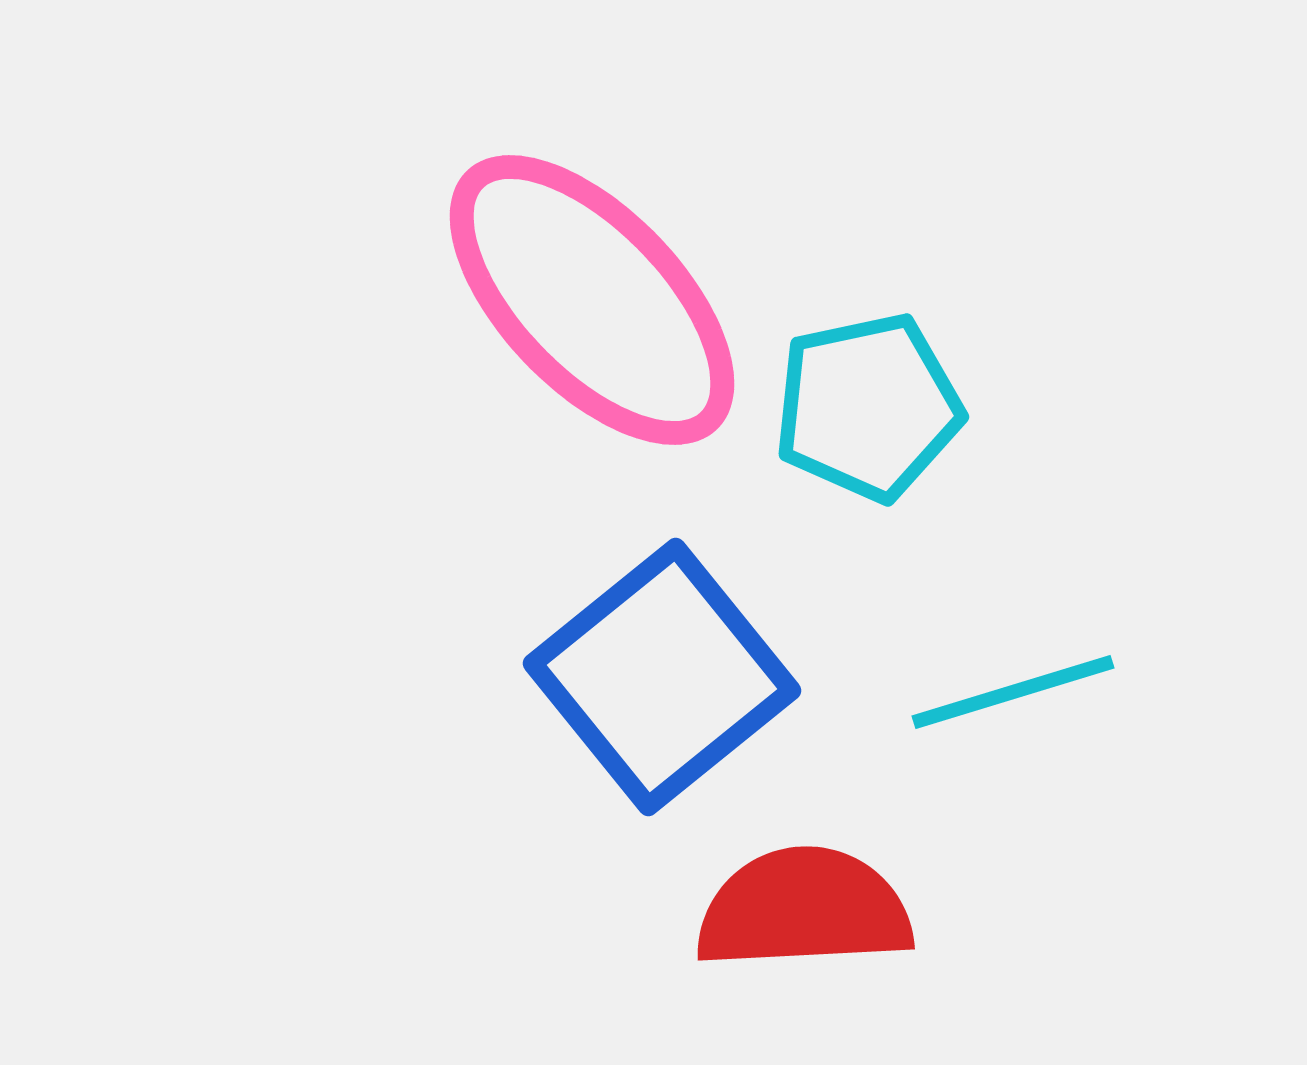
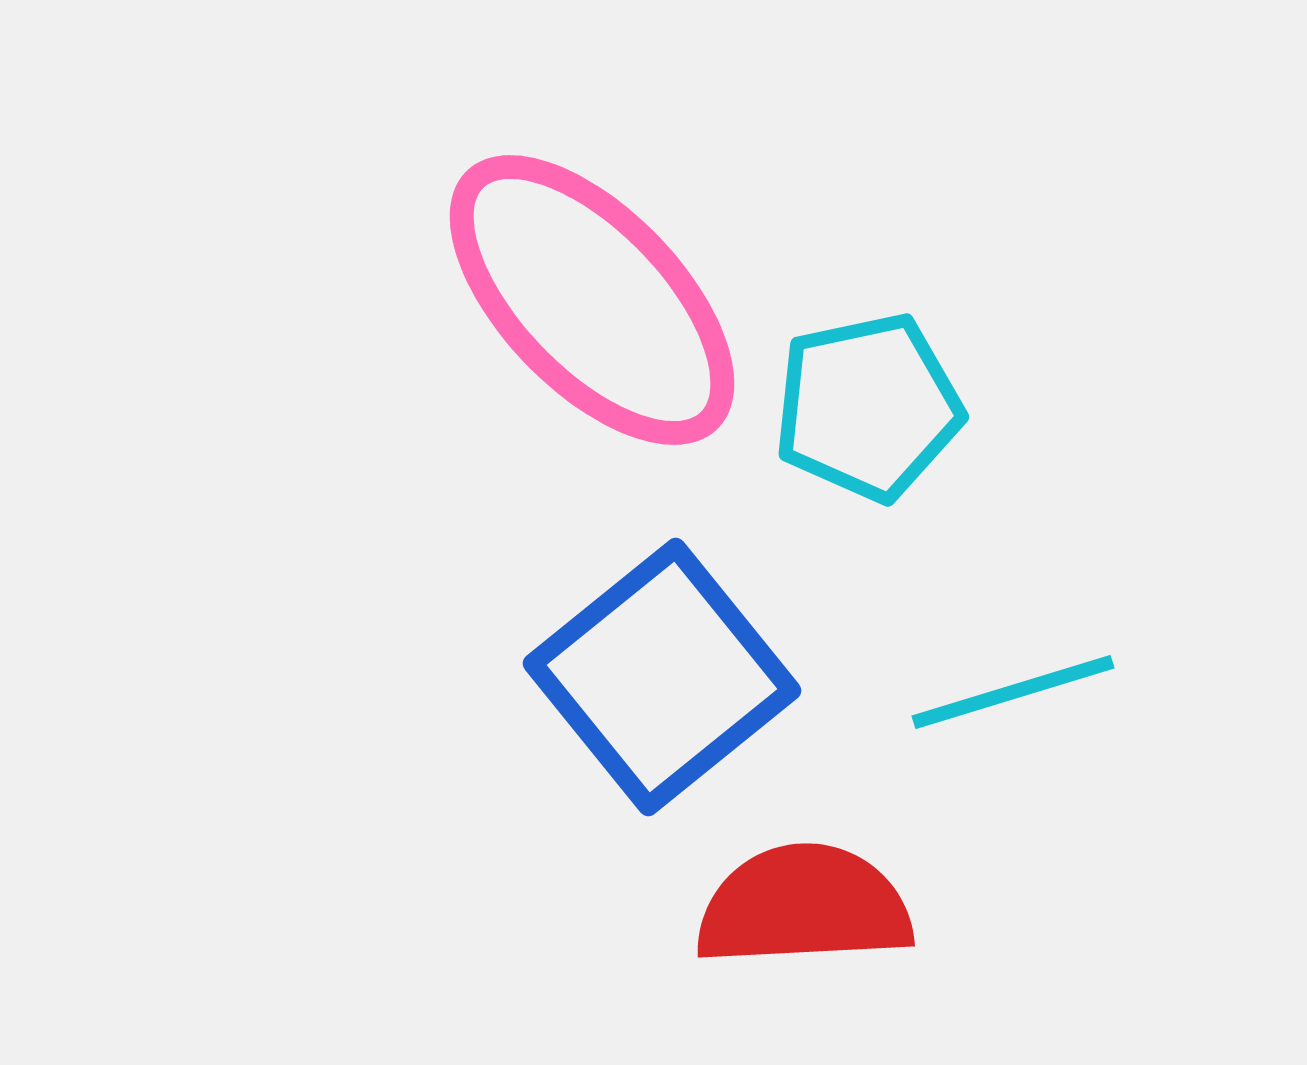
red semicircle: moved 3 px up
